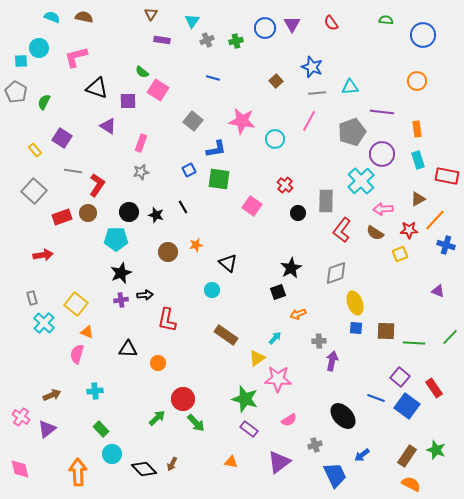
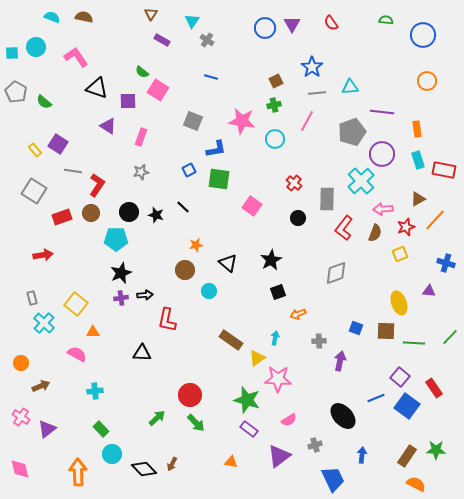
purple rectangle at (162, 40): rotated 21 degrees clockwise
gray cross at (207, 40): rotated 32 degrees counterclockwise
green cross at (236, 41): moved 38 px right, 64 px down
cyan circle at (39, 48): moved 3 px left, 1 px up
pink L-shape at (76, 57): rotated 70 degrees clockwise
cyan square at (21, 61): moved 9 px left, 8 px up
blue star at (312, 67): rotated 15 degrees clockwise
blue line at (213, 78): moved 2 px left, 1 px up
brown square at (276, 81): rotated 16 degrees clockwise
orange circle at (417, 81): moved 10 px right
green semicircle at (44, 102): rotated 77 degrees counterclockwise
gray square at (193, 121): rotated 18 degrees counterclockwise
pink line at (309, 121): moved 2 px left
purple square at (62, 138): moved 4 px left, 6 px down
pink rectangle at (141, 143): moved 6 px up
red rectangle at (447, 176): moved 3 px left, 6 px up
red cross at (285, 185): moved 9 px right, 2 px up
gray square at (34, 191): rotated 10 degrees counterclockwise
gray rectangle at (326, 201): moved 1 px right, 2 px up
black line at (183, 207): rotated 16 degrees counterclockwise
brown circle at (88, 213): moved 3 px right
black circle at (298, 213): moved 5 px down
red L-shape at (342, 230): moved 2 px right, 2 px up
red star at (409, 230): moved 3 px left, 3 px up; rotated 18 degrees counterclockwise
brown semicircle at (375, 233): rotated 102 degrees counterclockwise
blue cross at (446, 245): moved 18 px down
brown circle at (168, 252): moved 17 px right, 18 px down
black star at (291, 268): moved 20 px left, 8 px up
cyan circle at (212, 290): moved 3 px left, 1 px down
purple triangle at (438, 291): moved 9 px left; rotated 16 degrees counterclockwise
purple cross at (121, 300): moved 2 px up
yellow ellipse at (355, 303): moved 44 px right
blue square at (356, 328): rotated 16 degrees clockwise
orange triangle at (87, 332): moved 6 px right; rotated 24 degrees counterclockwise
brown rectangle at (226, 335): moved 5 px right, 5 px down
cyan arrow at (275, 338): rotated 32 degrees counterclockwise
black triangle at (128, 349): moved 14 px right, 4 px down
pink semicircle at (77, 354): rotated 102 degrees clockwise
purple arrow at (332, 361): moved 8 px right
orange circle at (158, 363): moved 137 px left
brown arrow at (52, 395): moved 11 px left, 9 px up
blue line at (376, 398): rotated 42 degrees counterclockwise
red circle at (183, 399): moved 7 px right, 4 px up
green star at (245, 399): moved 2 px right, 1 px down
green star at (436, 450): rotated 18 degrees counterclockwise
blue arrow at (362, 455): rotated 133 degrees clockwise
purple triangle at (279, 462): moved 6 px up
blue trapezoid at (335, 475): moved 2 px left, 4 px down
orange semicircle at (411, 484): moved 5 px right
